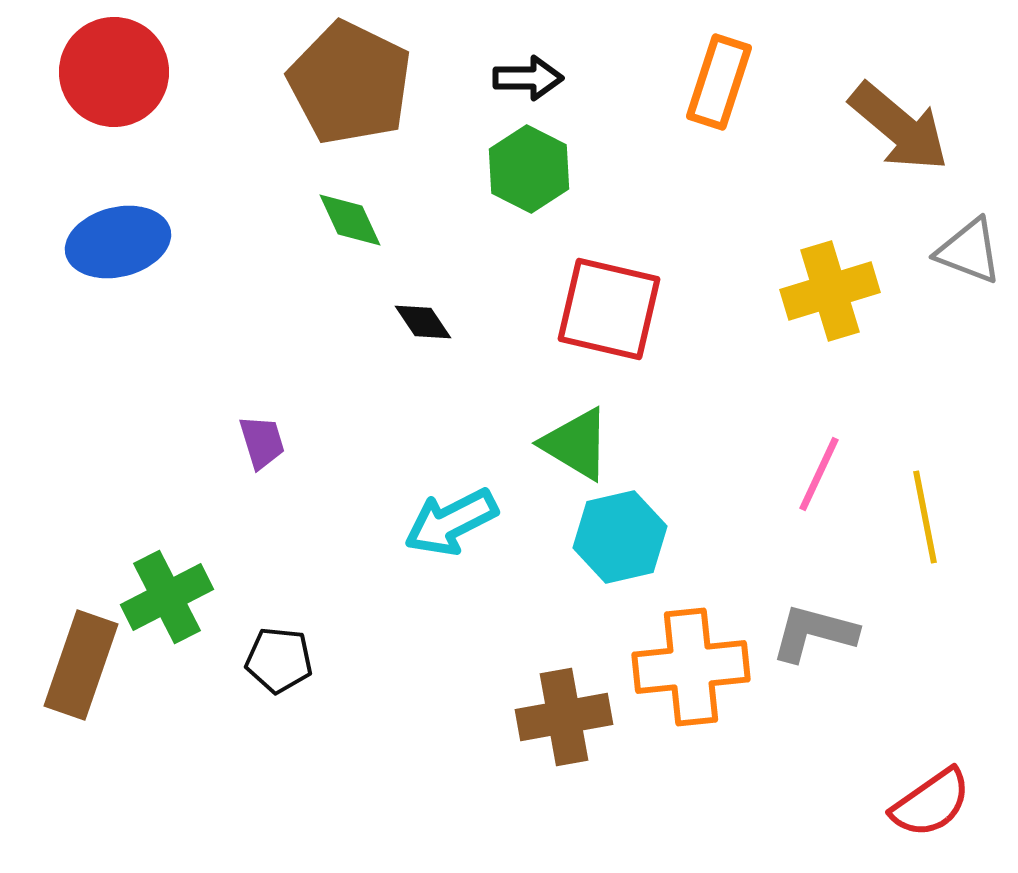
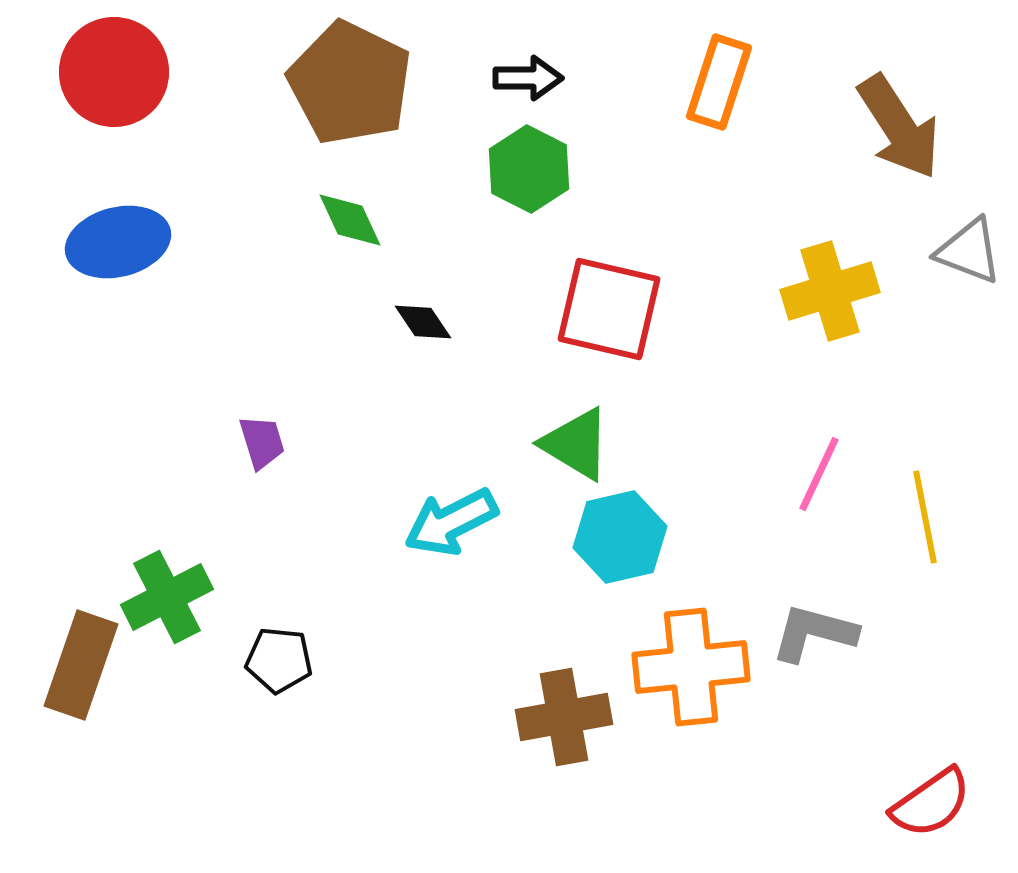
brown arrow: rotated 17 degrees clockwise
